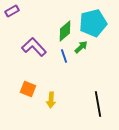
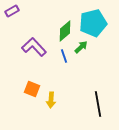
orange square: moved 4 px right
